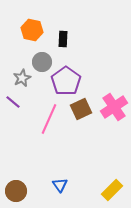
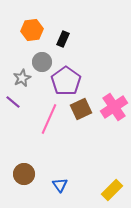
orange hexagon: rotated 20 degrees counterclockwise
black rectangle: rotated 21 degrees clockwise
brown circle: moved 8 px right, 17 px up
